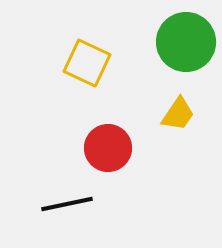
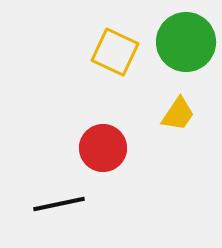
yellow square: moved 28 px right, 11 px up
red circle: moved 5 px left
black line: moved 8 px left
